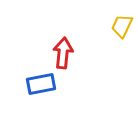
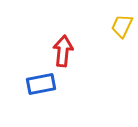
red arrow: moved 2 px up
